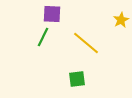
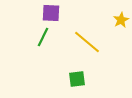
purple square: moved 1 px left, 1 px up
yellow line: moved 1 px right, 1 px up
